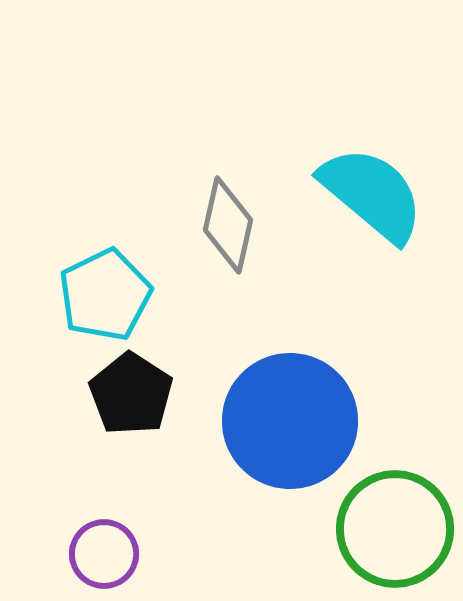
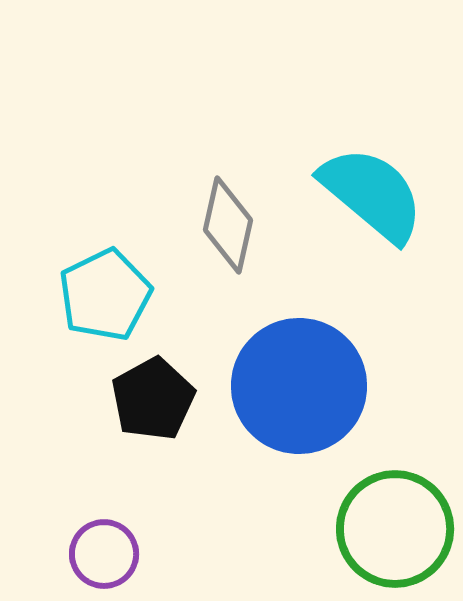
black pentagon: moved 22 px right, 5 px down; rotated 10 degrees clockwise
blue circle: moved 9 px right, 35 px up
